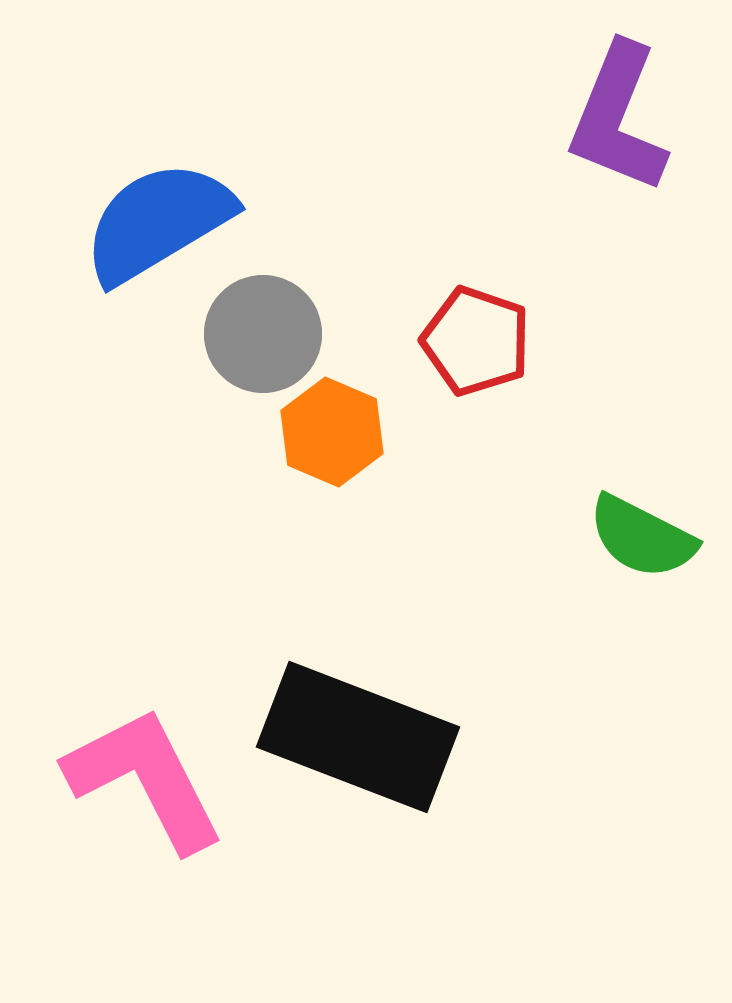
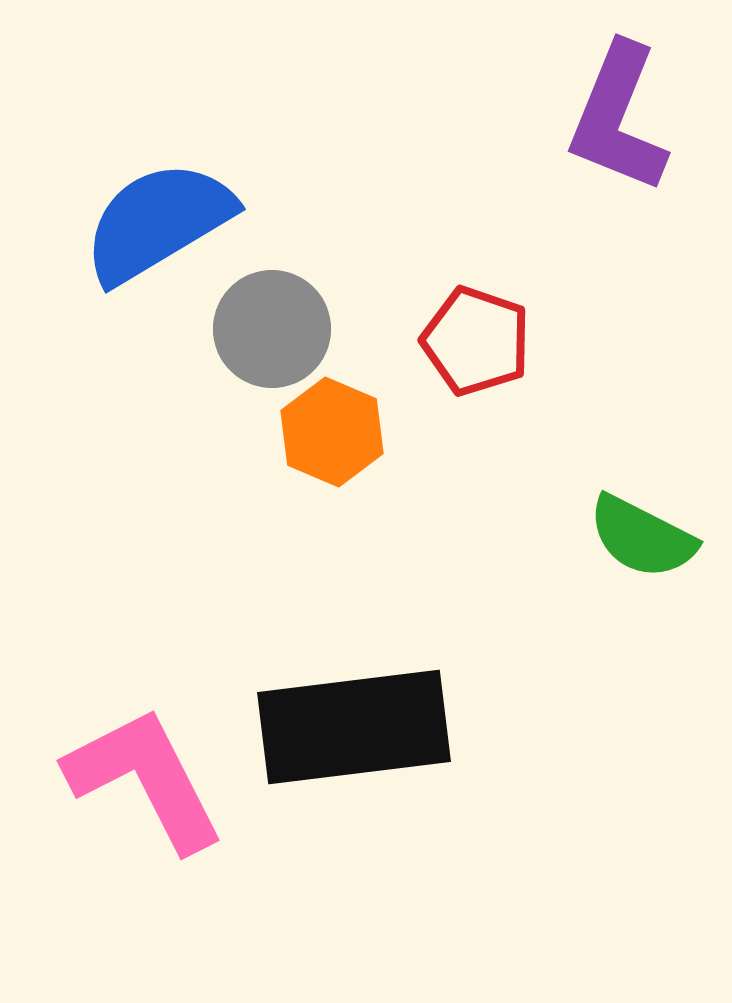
gray circle: moved 9 px right, 5 px up
black rectangle: moved 4 px left, 10 px up; rotated 28 degrees counterclockwise
